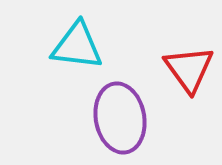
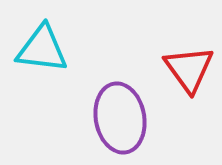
cyan triangle: moved 35 px left, 3 px down
